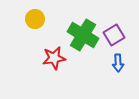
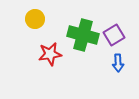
green cross: rotated 16 degrees counterclockwise
red star: moved 4 px left, 4 px up
